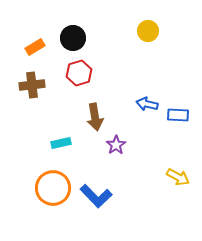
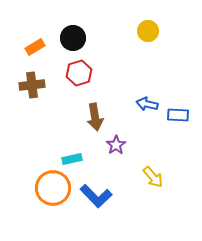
cyan rectangle: moved 11 px right, 16 px down
yellow arrow: moved 25 px left; rotated 20 degrees clockwise
